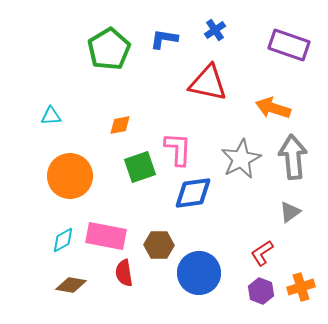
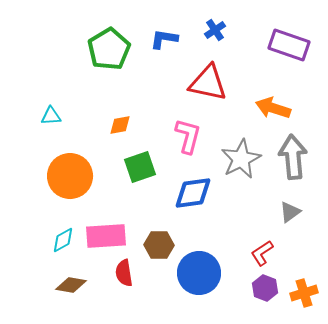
pink L-shape: moved 10 px right, 13 px up; rotated 12 degrees clockwise
pink rectangle: rotated 15 degrees counterclockwise
orange cross: moved 3 px right, 6 px down
purple hexagon: moved 4 px right, 3 px up
